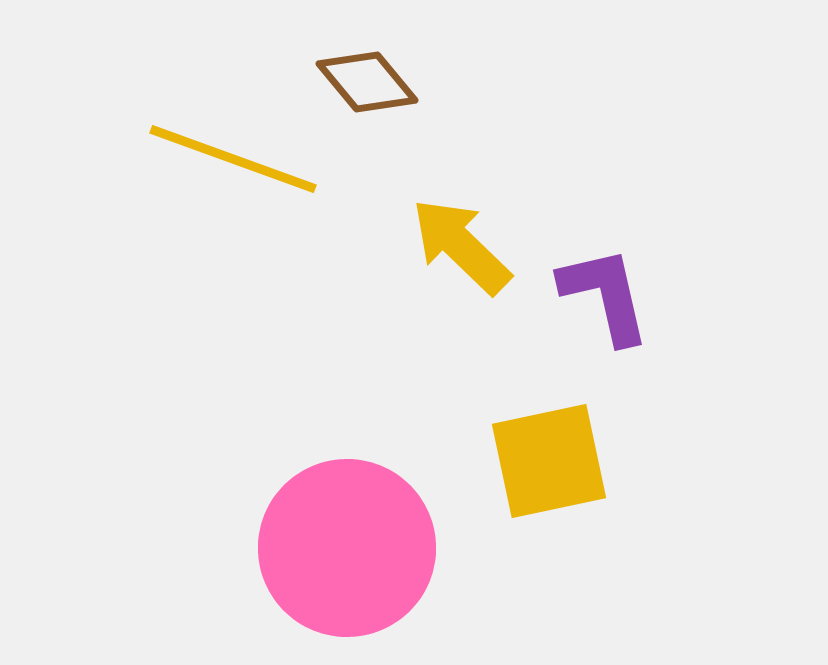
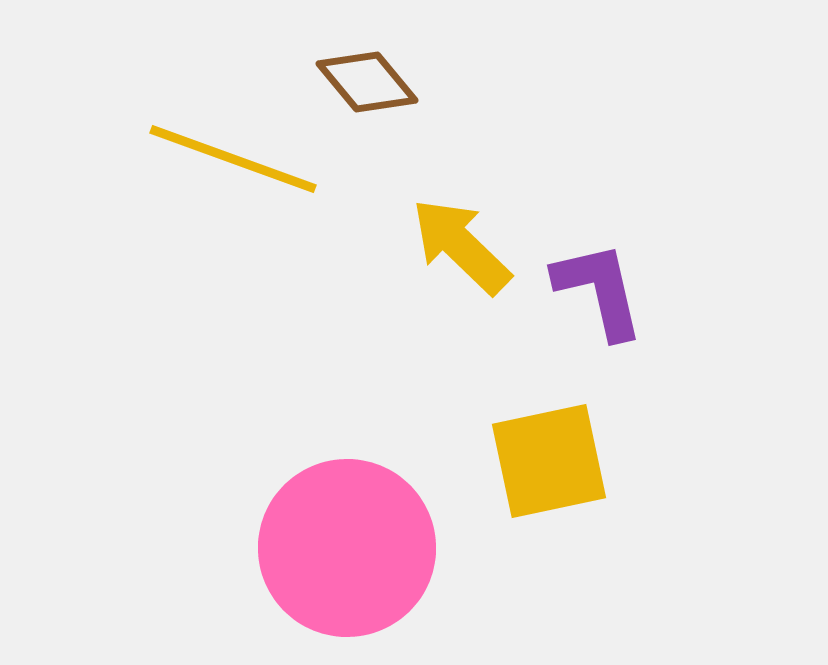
purple L-shape: moved 6 px left, 5 px up
